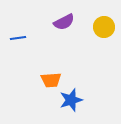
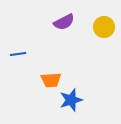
blue line: moved 16 px down
